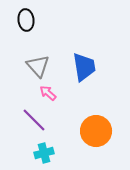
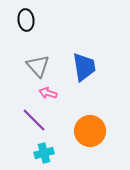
pink arrow: rotated 24 degrees counterclockwise
orange circle: moved 6 px left
